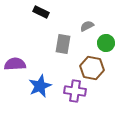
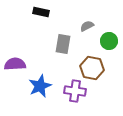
black rectangle: rotated 14 degrees counterclockwise
green circle: moved 3 px right, 2 px up
